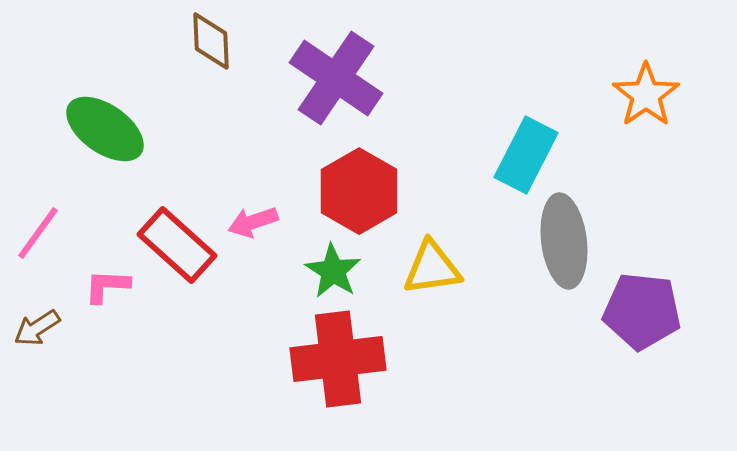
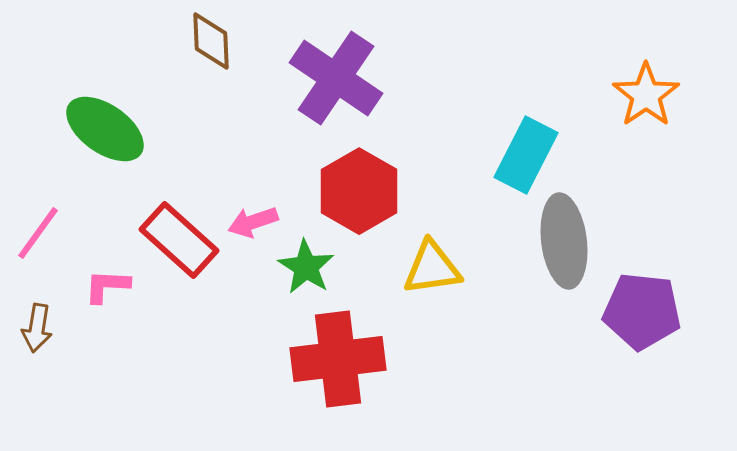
red rectangle: moved 2 px right, 5 px up
green star: moved 27 px left, 4 px up
brown arrow: rotated 48 degrees counterclockwise
